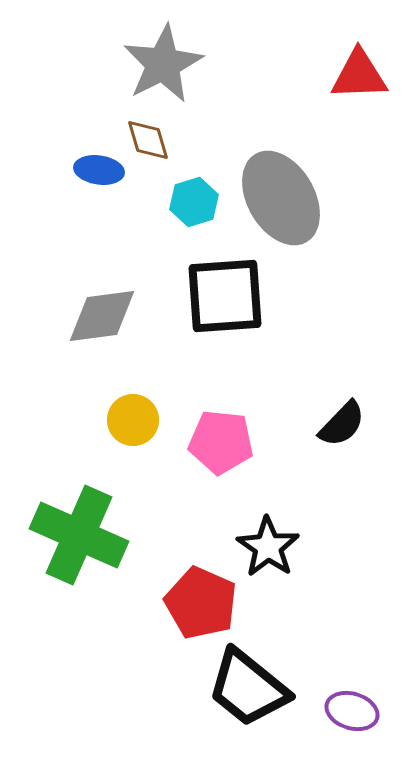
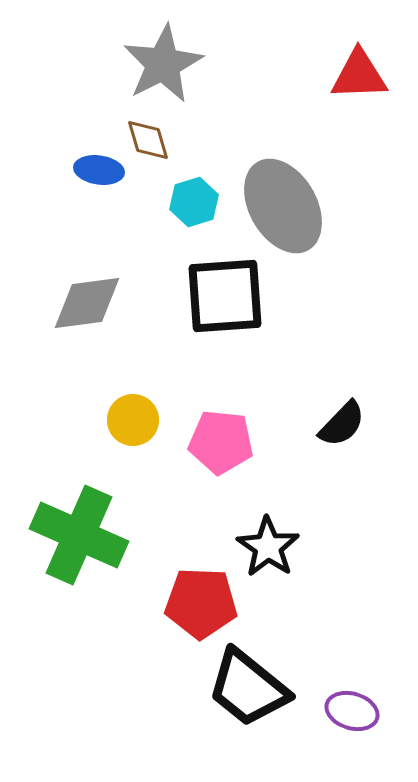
gray ellipse: moved 2 px right, 8 px down
gray diamond: moved 15 px left, 13 px up
red pentagon: rotated 22 degrees counterclockwise
